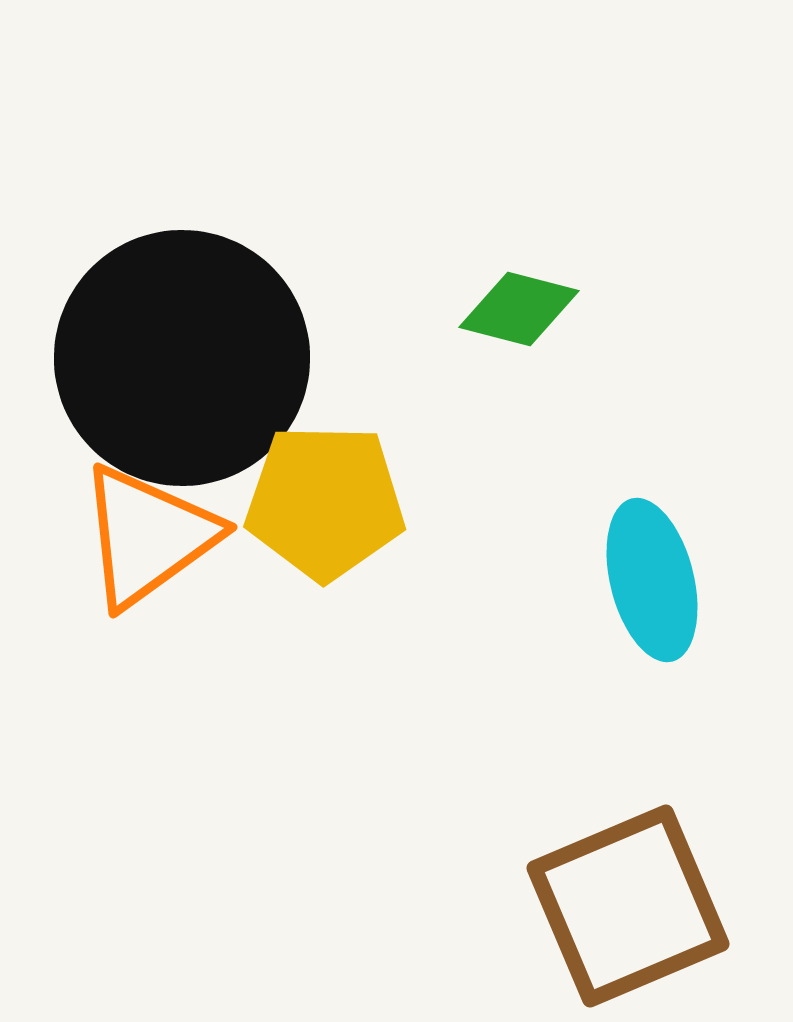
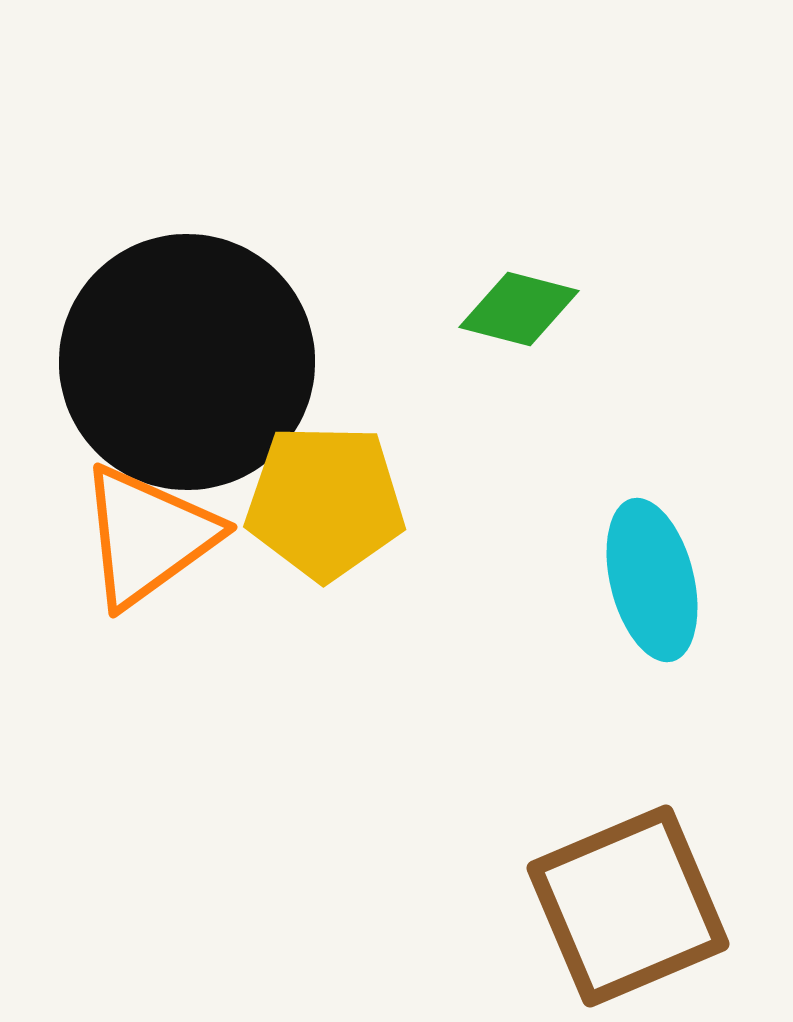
black circle: moved 5 px right, 4 px down
